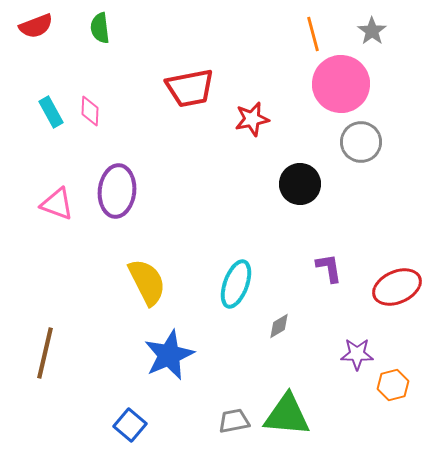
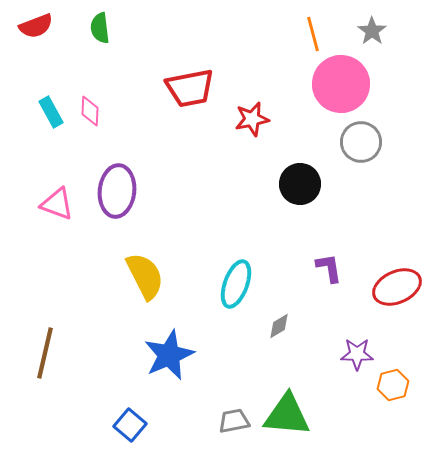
yellow semicircle: moved 2 px left, 6 px up
